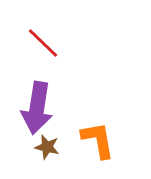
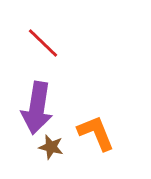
orange L-shape: moved 2 px left, 7 px up; rotated 12 degrees counterclockwise
brown star: moved 4 px right
